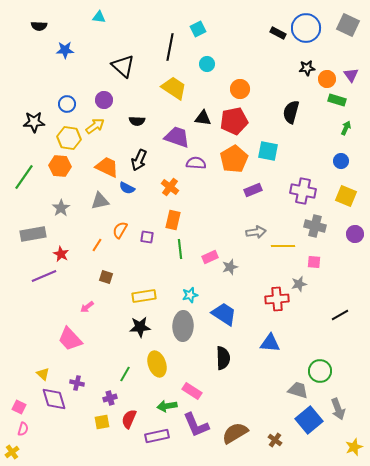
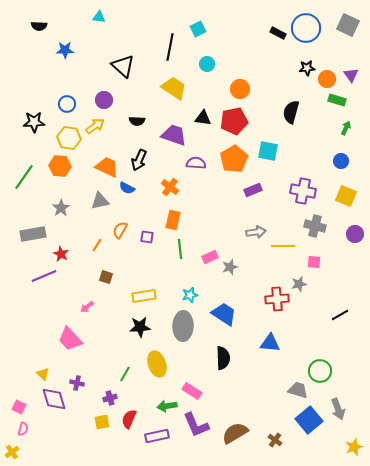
purple trapezoid at (177, 137): moved 3 px left, 2 px up
